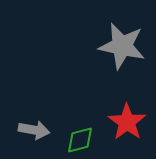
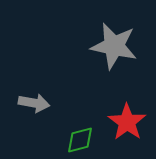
gray star: moved 8 px left
gray arrow: moved 27 px up
